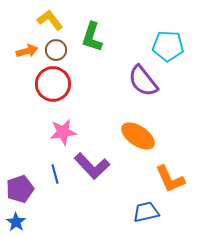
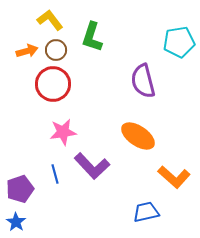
cyan pentagon: moved 11 px right, 4 px up; rotated 12 degrees counterclockwise
purple semicircle: rotated 24 degrees clockwise
orange L-shape: moved 4 px right, 2 px up; rotated 24 degrees counterclockwise
